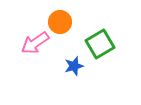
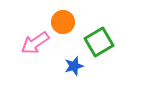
orange circle: moved 3 px right
green square: moved 1 px left, 2 px up
